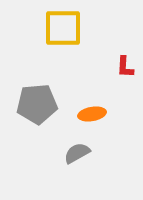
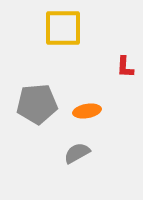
orange ellipse: moved 5 px left, 3 px up
